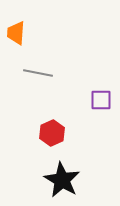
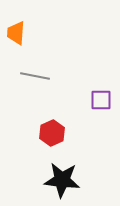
gray line: moved 3 px left, 3 px down
black star: rotated 24 degrees counterclockwise
